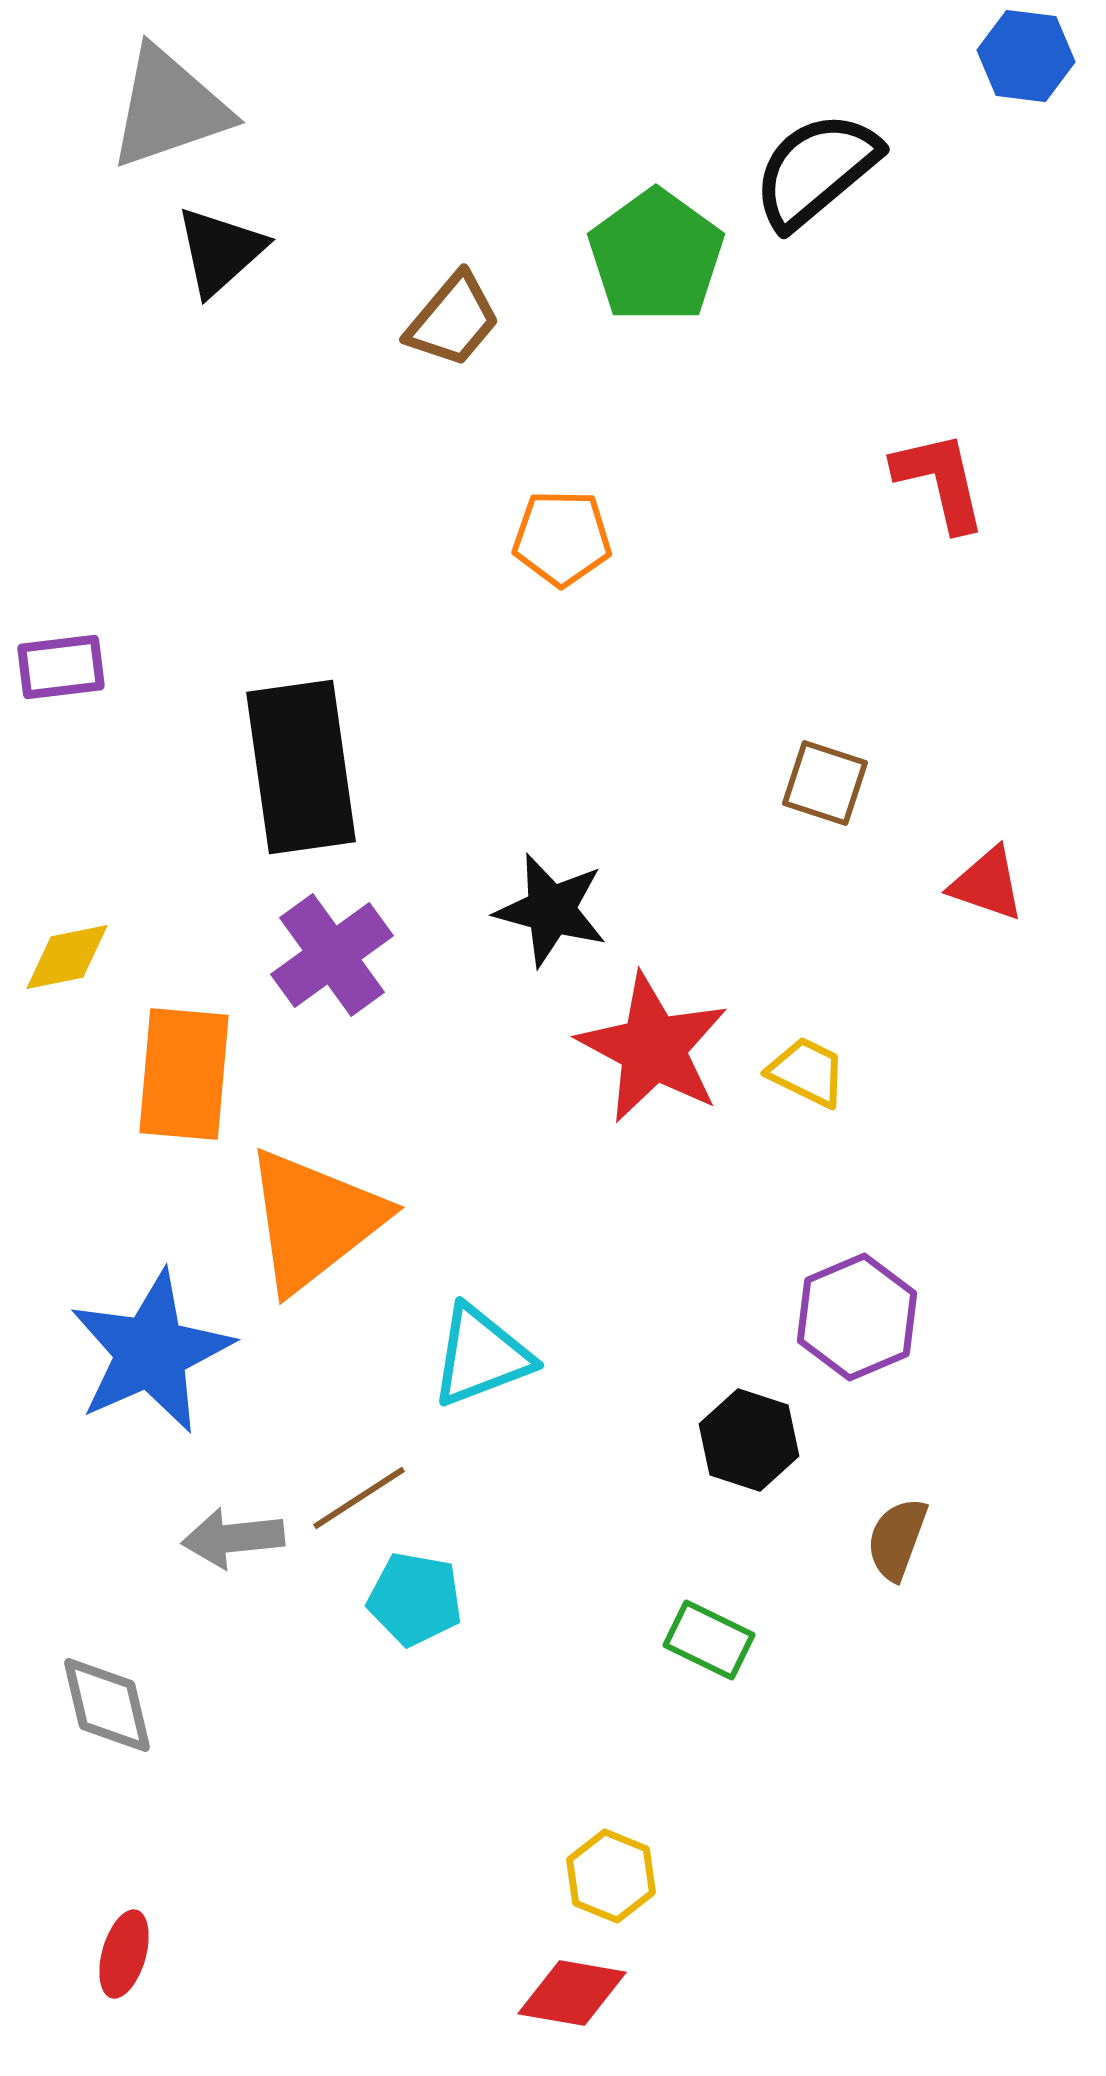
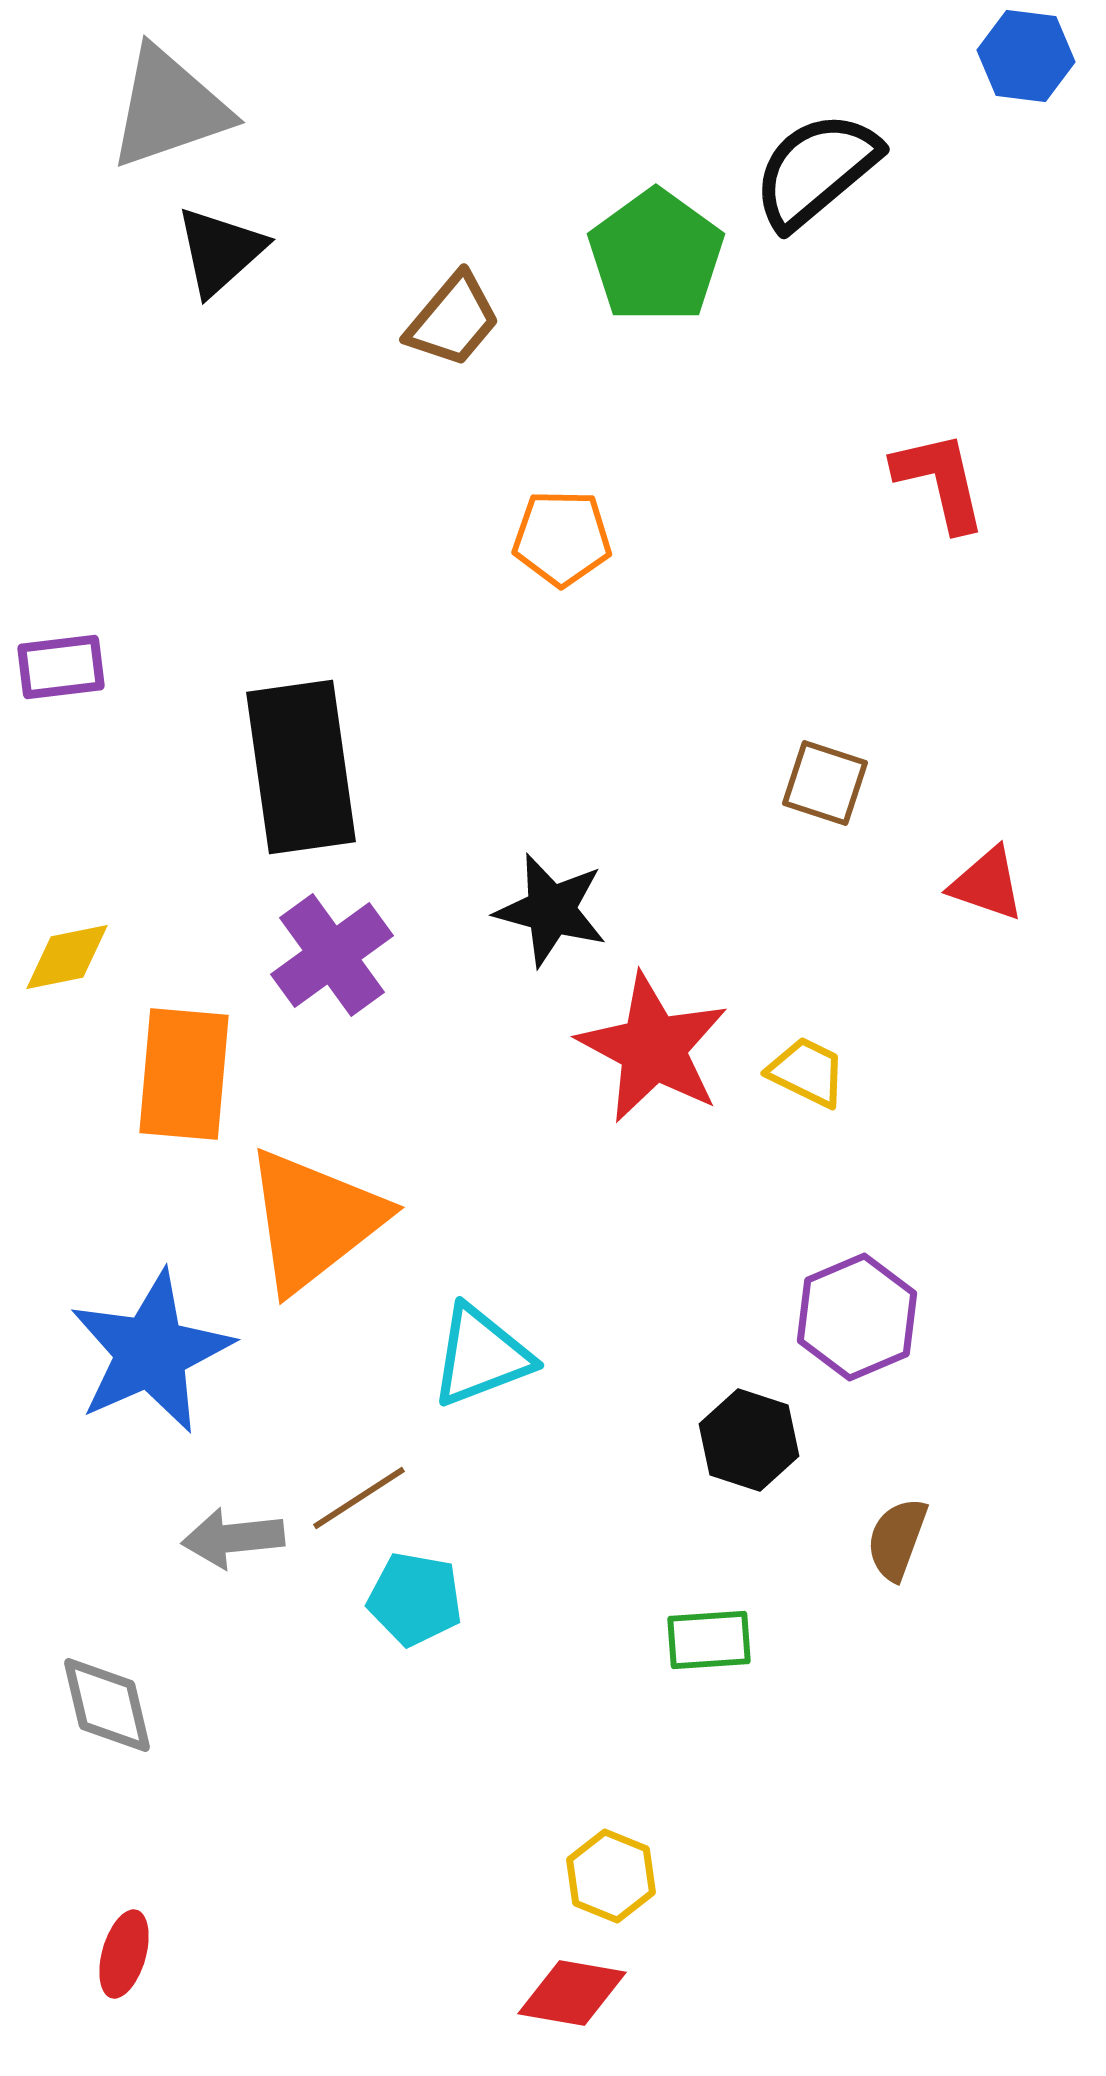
green rectangle: rotated 30 degrees counterclockwise
